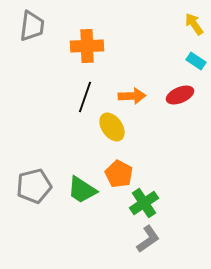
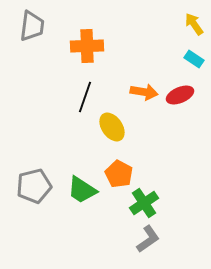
cyan rectangle: moved 2 px left, 2 px up
orange arrow: moved 12 px right, 4 px up; rotated 12 degrees clockwise
